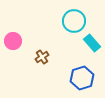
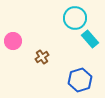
cyan circle: moved 1 px right, 3 px up
cyan rectangle: moved 2 px left, 4 px up
blue hexagon: moved 2 px left, 2 px down
